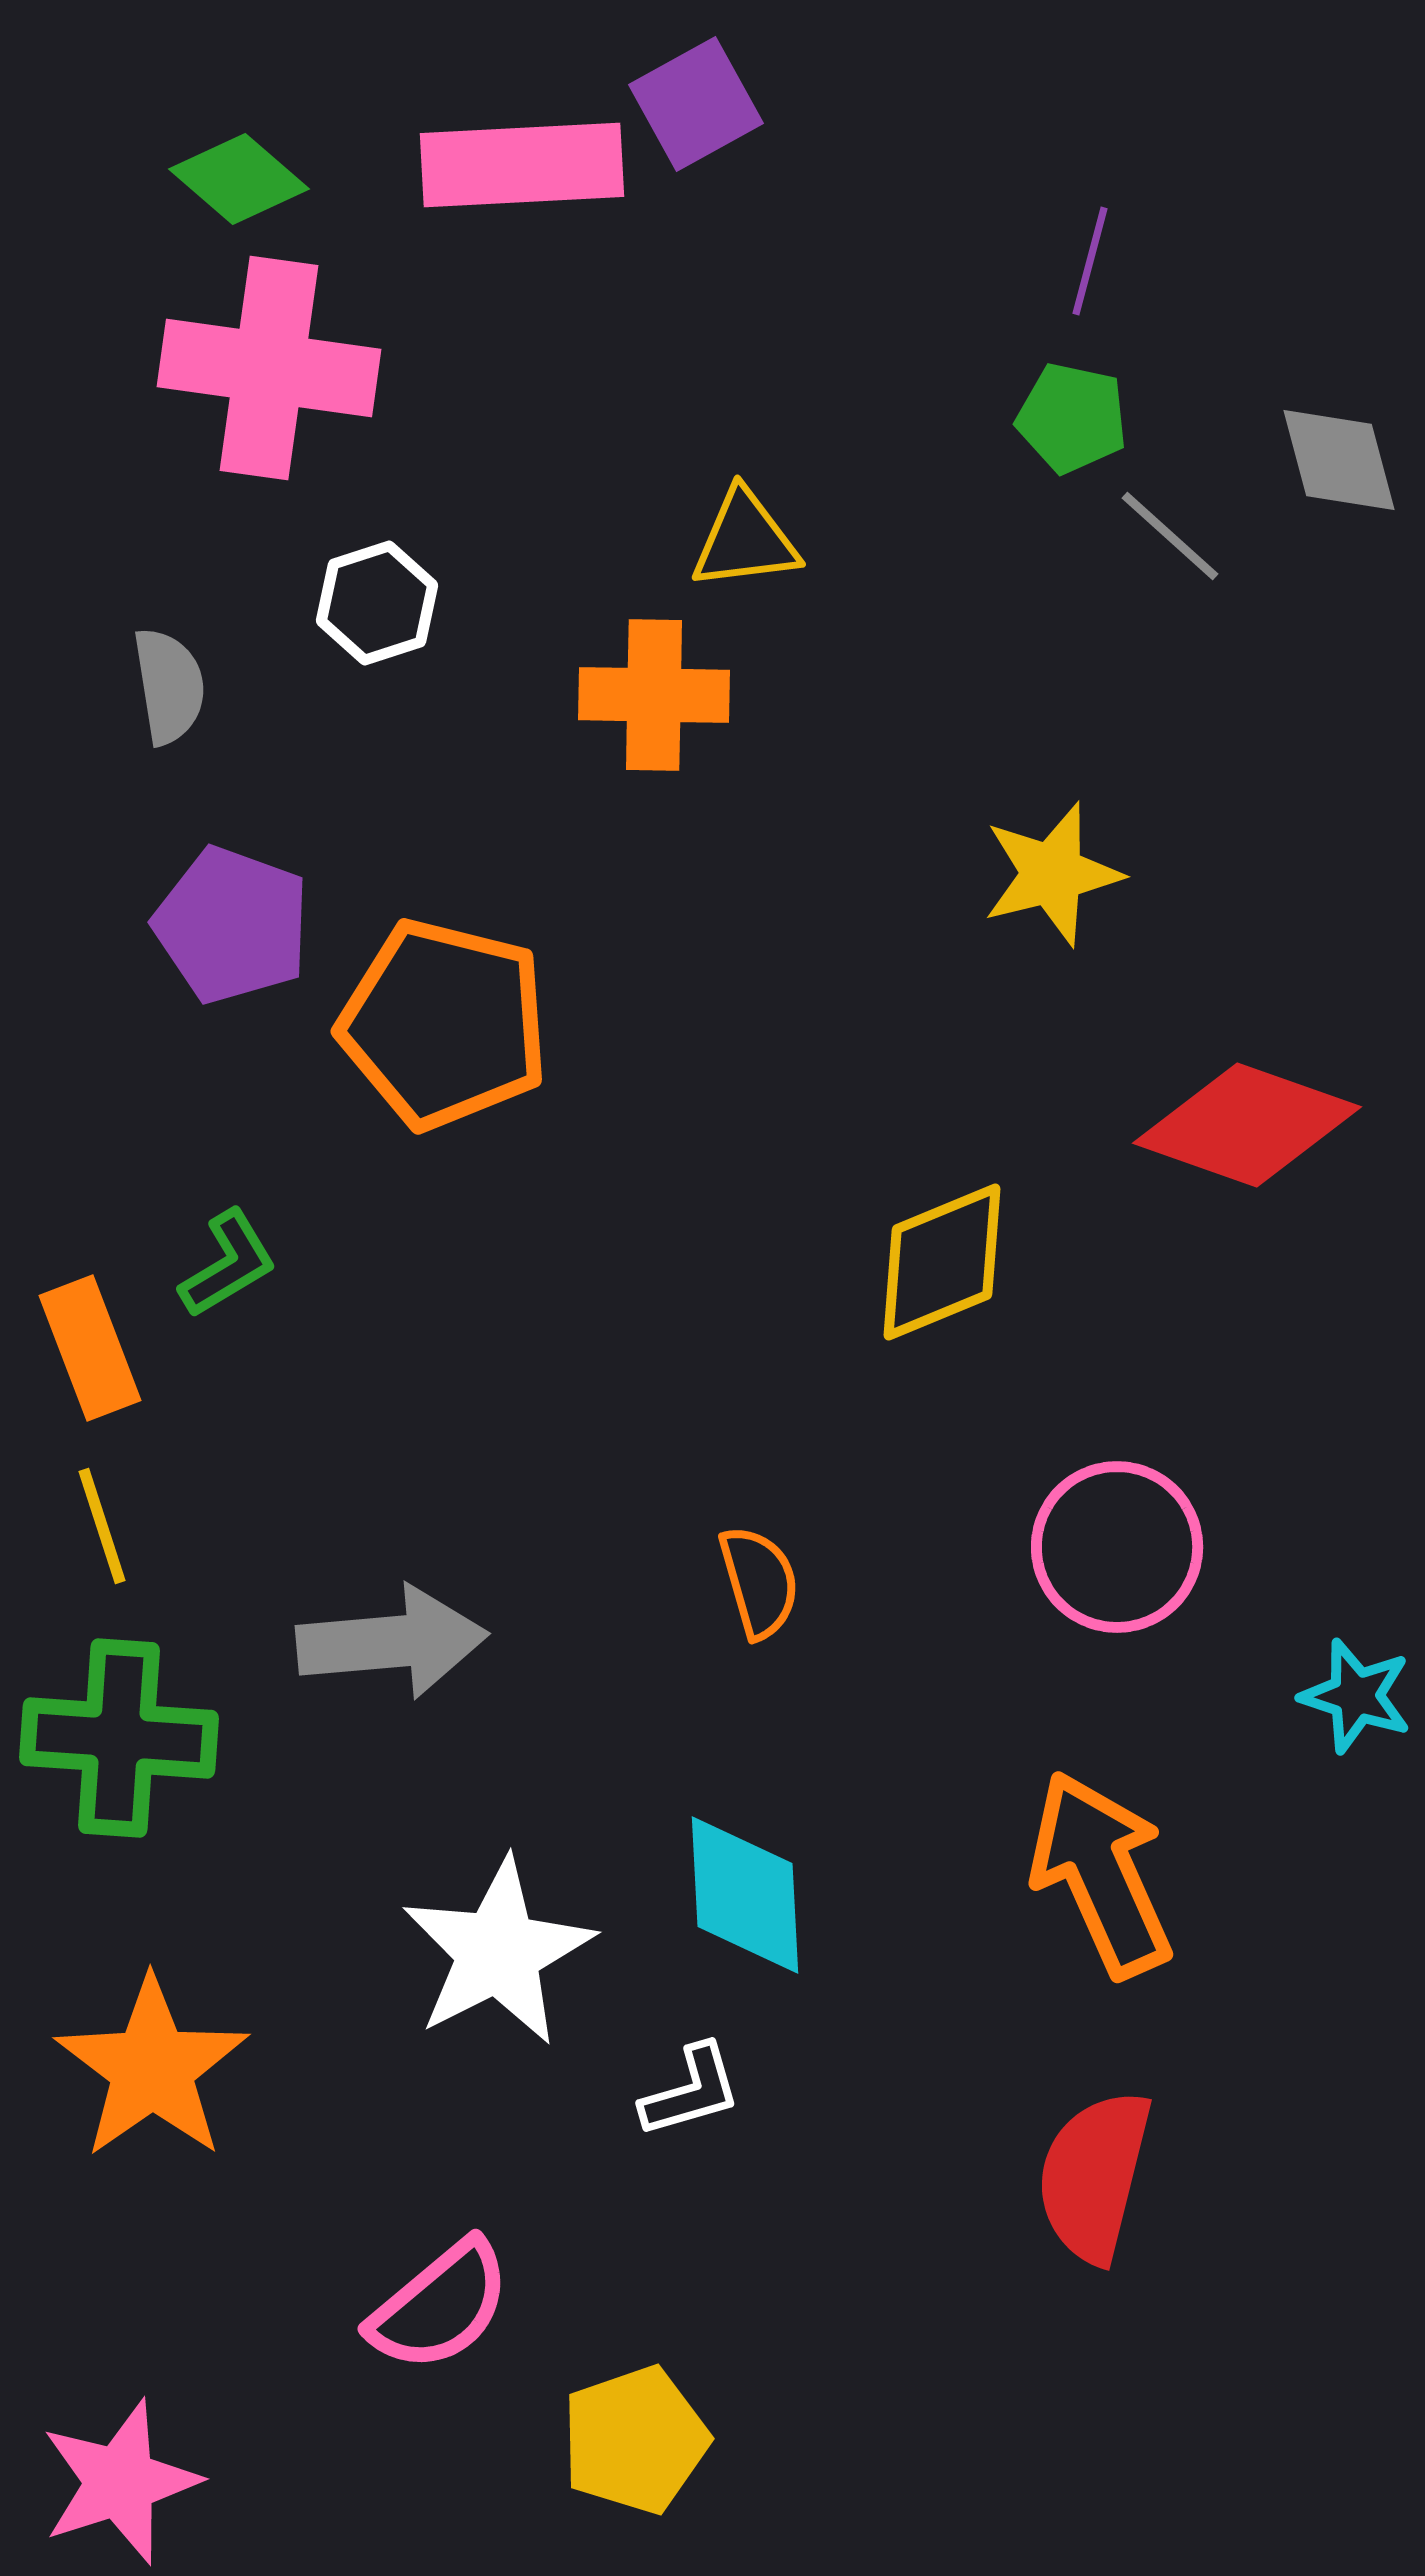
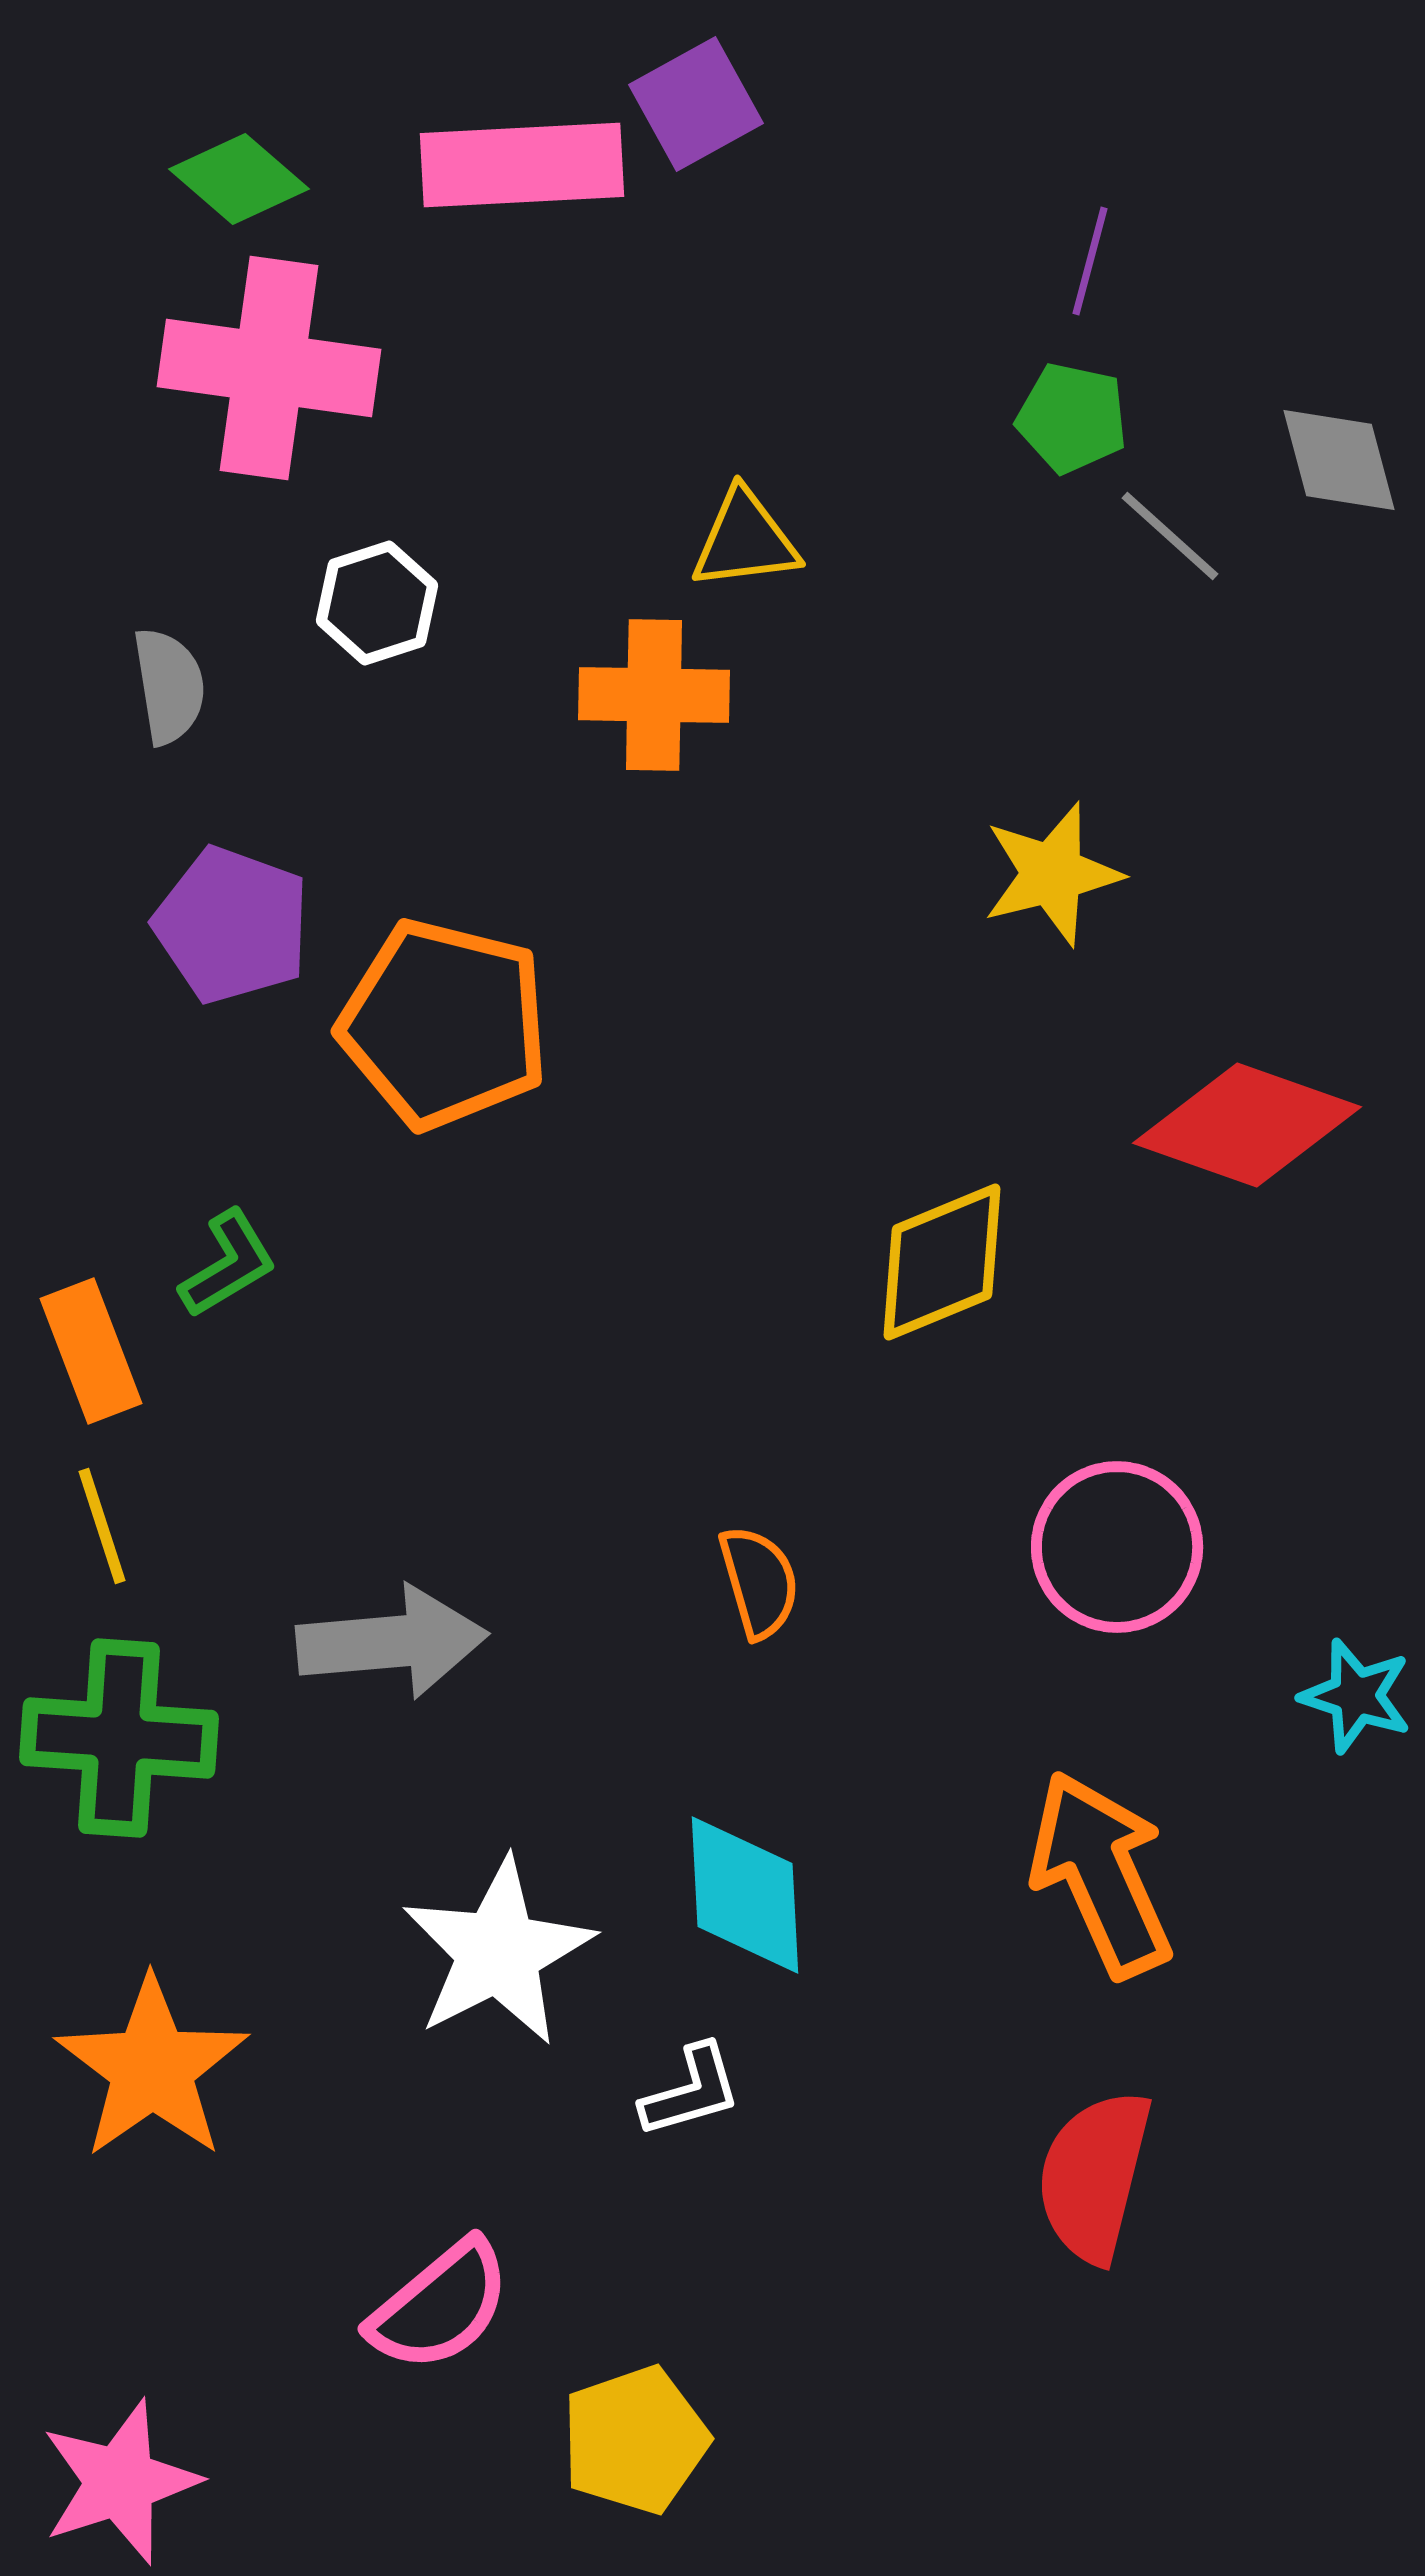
orange rectangle: moved 1 px right, 3 px down
